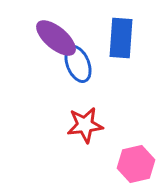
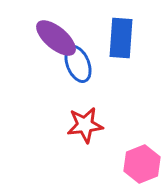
pink hexagon: moved 6 px right; rotated 9 degrees counterclockwise
